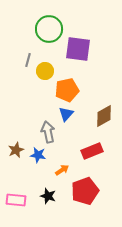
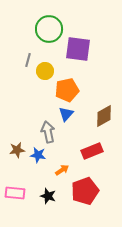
brown star: moved 1 px right; rotated 14 degrees clockwise
pink rectangle: moved 1 px left, 7 px up
